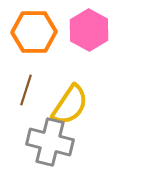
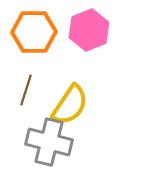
pink hexagon: rotated 9 degrees clockwise
gray cross: moved 1 px left
